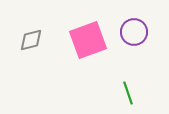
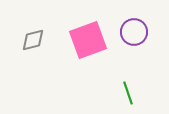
gray diamond: moved 2 px right
